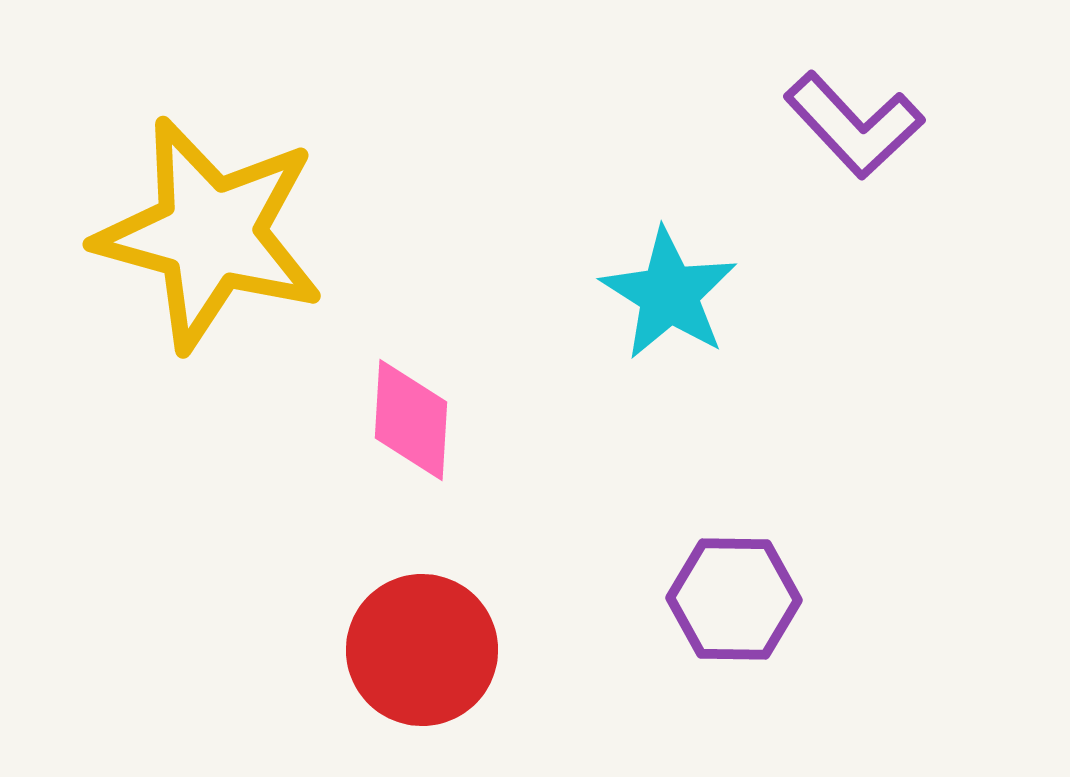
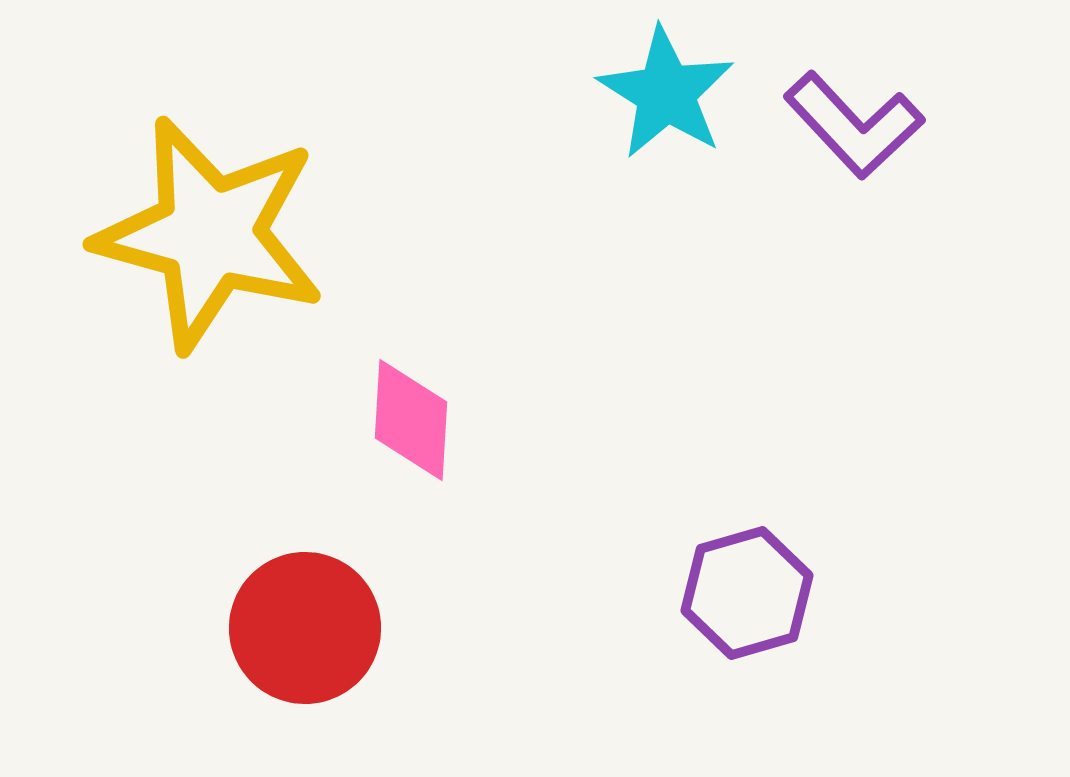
cyan star: moved 3 px left, 201 px up
purple hexagon: moved 13 px right, 6 px up; rotated 17 degrees counterclockwise
red circle: moved 117 px left, 22 px up
